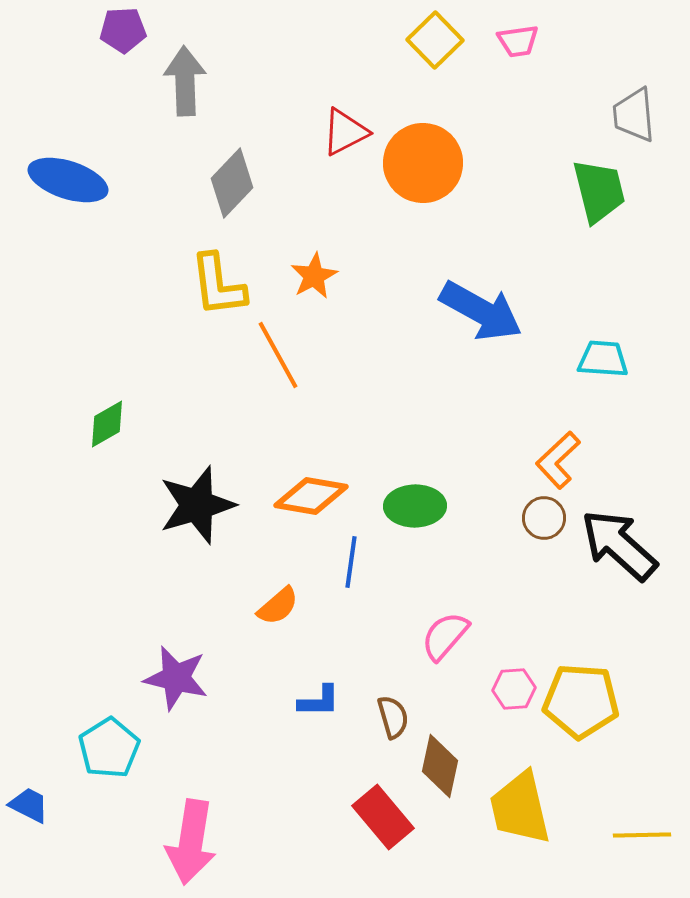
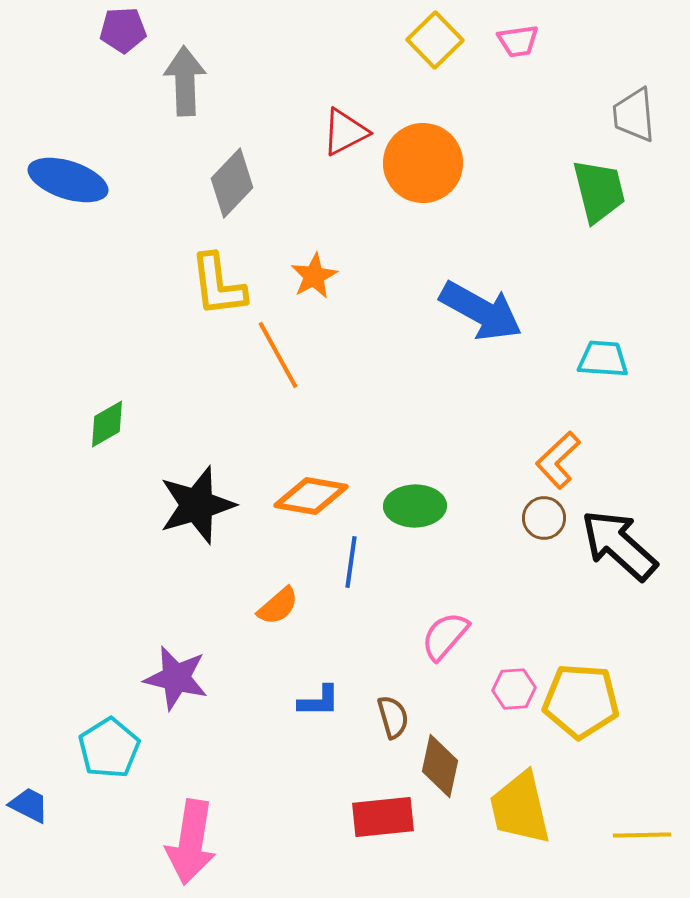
red rectangle: rotated 56 degrees counterclockwise
